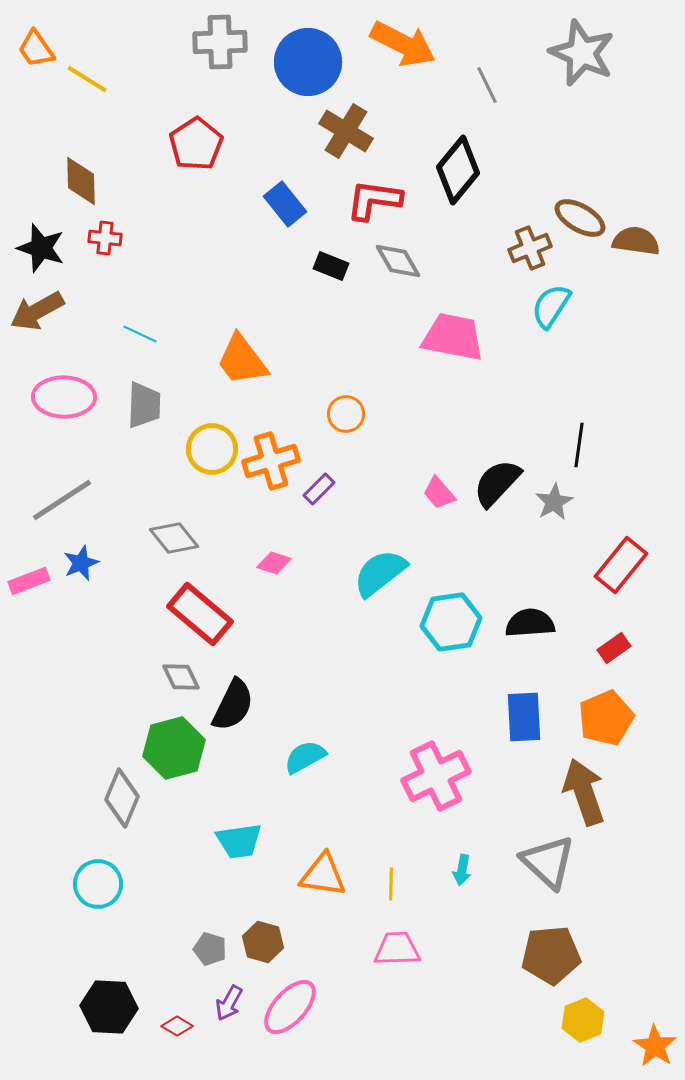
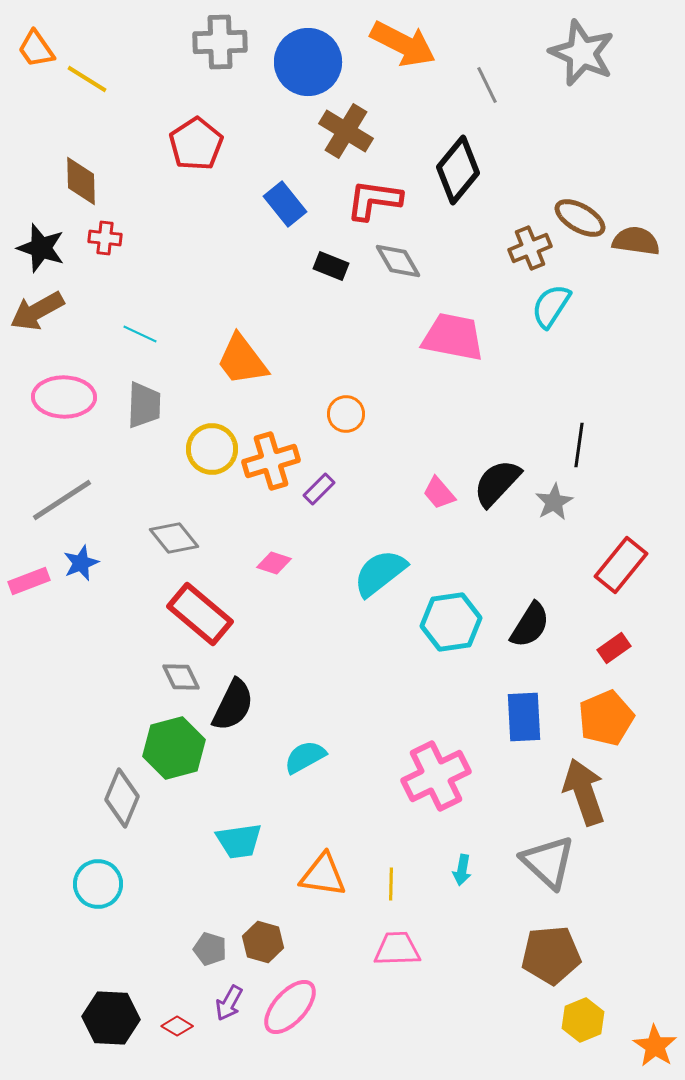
black semicircle at (530, 623): moved 2 px down; rotated 126 degrees clockwise
black hexagon at (109, 1007): moved 2 px right, 11 px down
